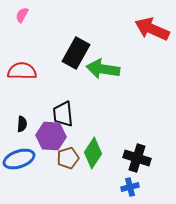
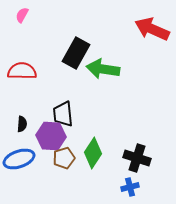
brown pentagon: moved 4 px left
